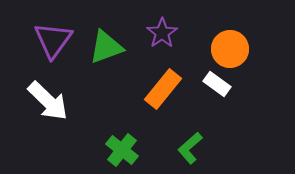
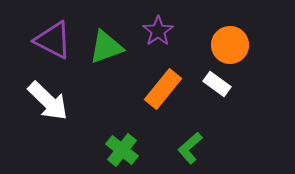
purple star: moved 4 px left, 2 px up
purple triangle: rotated 39 degrees counterclockwise
orange circle: moved 4 px up
